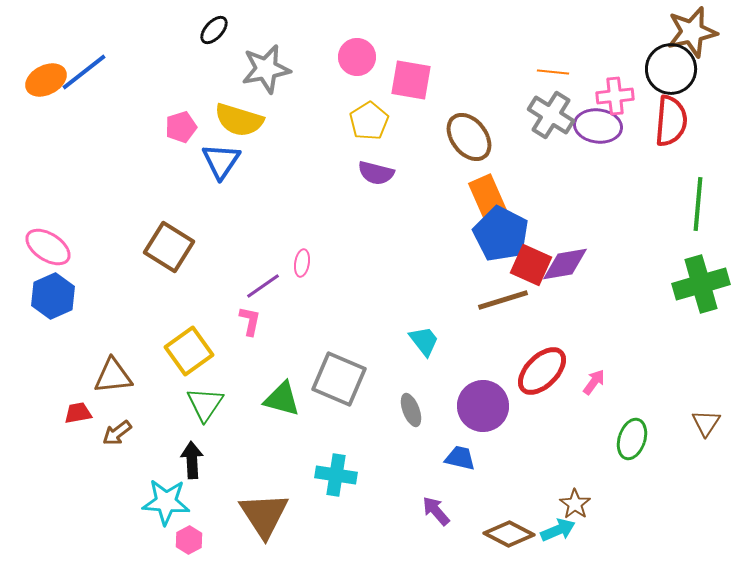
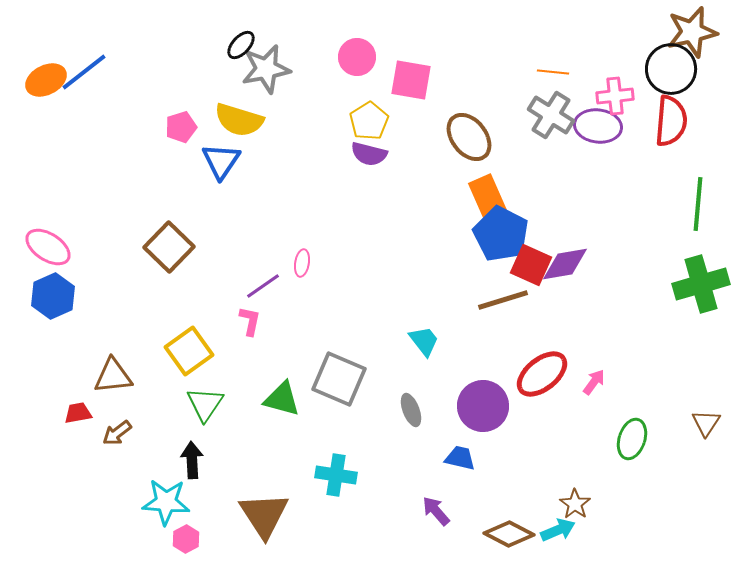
black ellipse at (214, 30): moved 27 px right, 15 px down
purple semicircle at (376, 173): moved 7 px left, 19 px up
brown square at (169, 247): rotated 12 degrees clockwise
red ellipse at (542, 371): moved 3 px down; rotated 6 degrees clockwise
pink hexagon at (189, 540): moved 3 px left, 1 px up
